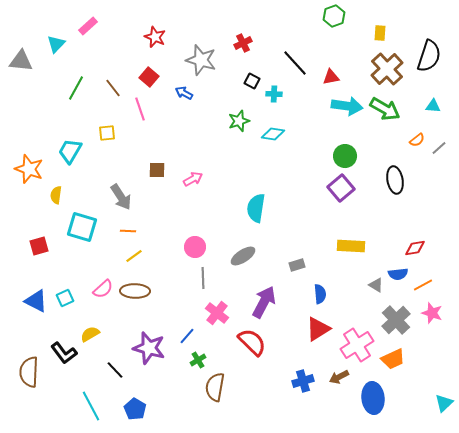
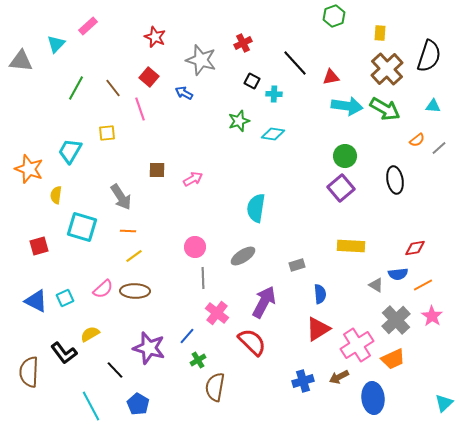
pink star at (432, 313): moved 3 px down; rotated 15 degrees clockwise
blue pentagon at (135, 409): moved 3 px right, 5 px up
